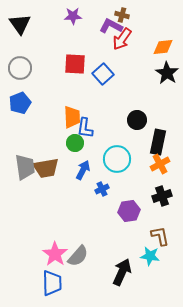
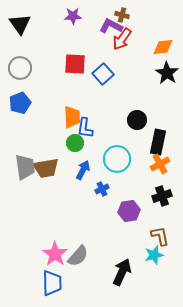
cyan star: moved 4 px right, 1 px up; rotated 24 degrees counterclockwise
